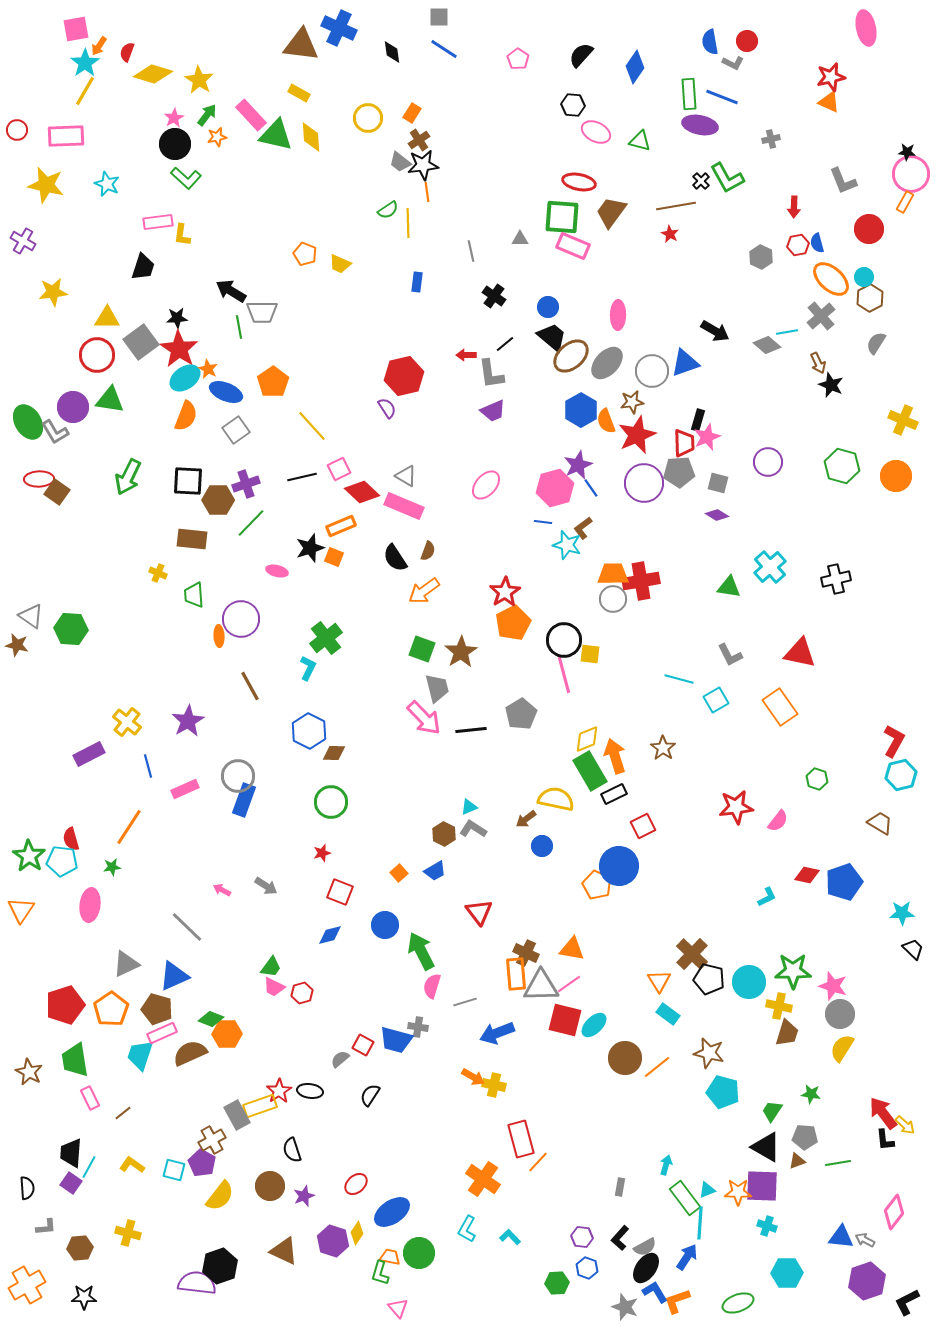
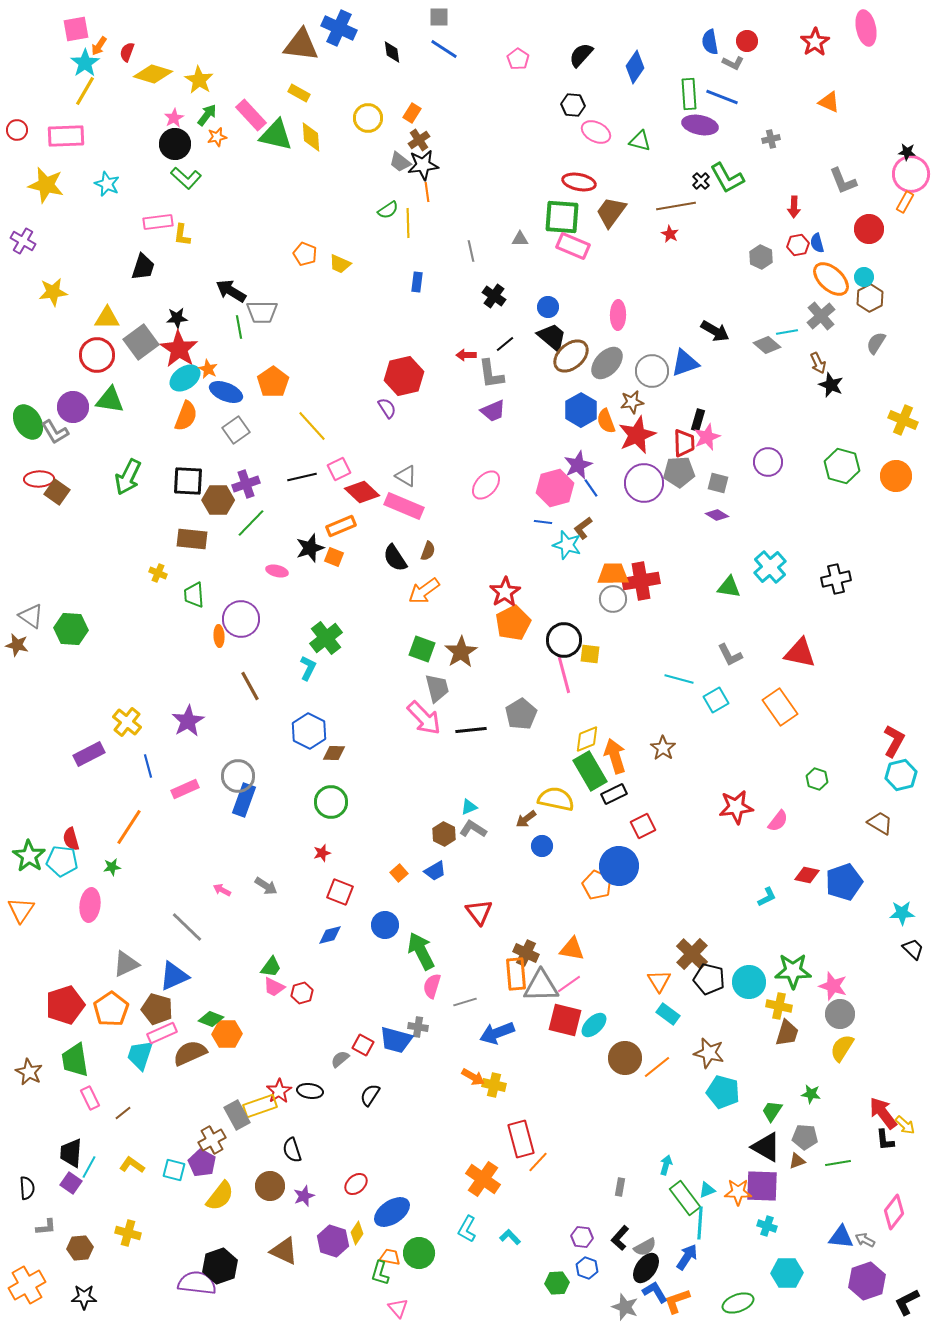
red star at (831, 77): moved 16 px left, 35 px up; rotated 20 degrees counterclockwise
